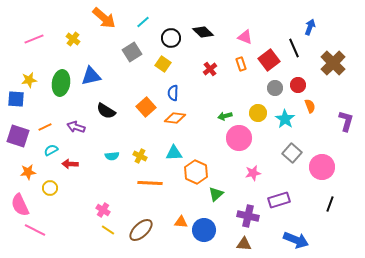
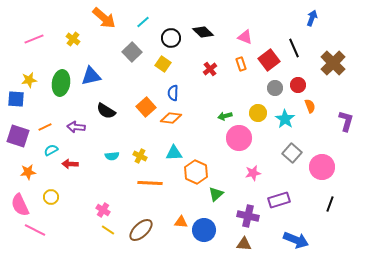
blue arrow at (310, 27): moved 2 px right, 9 px up
gray square at (132, 52): rotated 12 degrees counterclockwise
orange diamond at (175, 118): moved 4 px left
purple arrow at (76, 127): rotated 12 degrees counterclockwise
yellow circle at (50, 188): moved 1 px right, 9 px down
